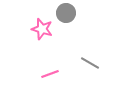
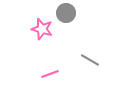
gray line: moved 3 px up
